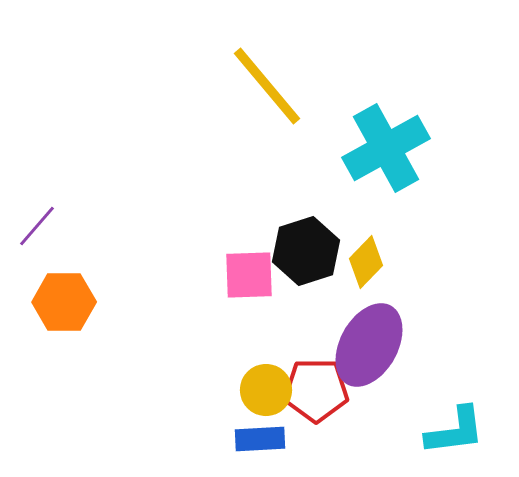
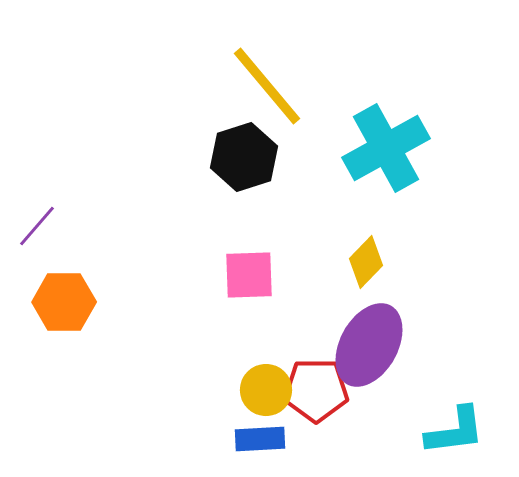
black hexagon: moved 62 px left, 94 px up
